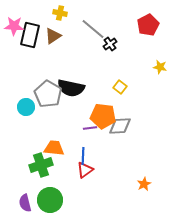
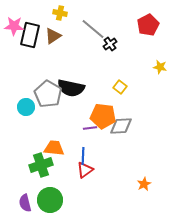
gray diamond: moved 1 px right
